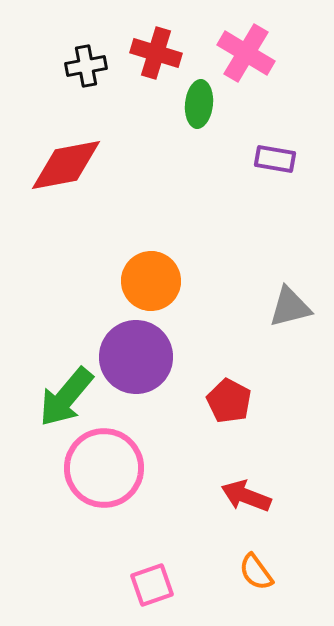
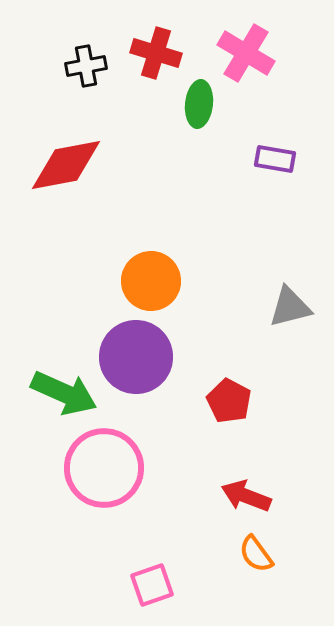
green arrow: moved 2 px left, 4 px up; rotated 106 degrees counterclockwise
orange semicircle: moved 18 px up
